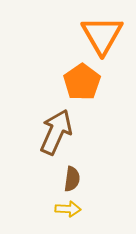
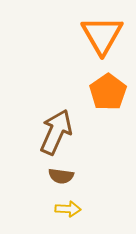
orange pentagon: moved 26 px right, 10 px down
brown semicircle: moved 11 px left, 3 px up; rotated 90 degrees clockwise
